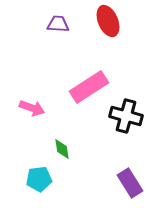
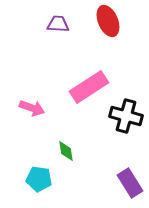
green diamond: moved 4 px right, 2 px down
cyan pentagon: rotated 15 degrees clockwise
